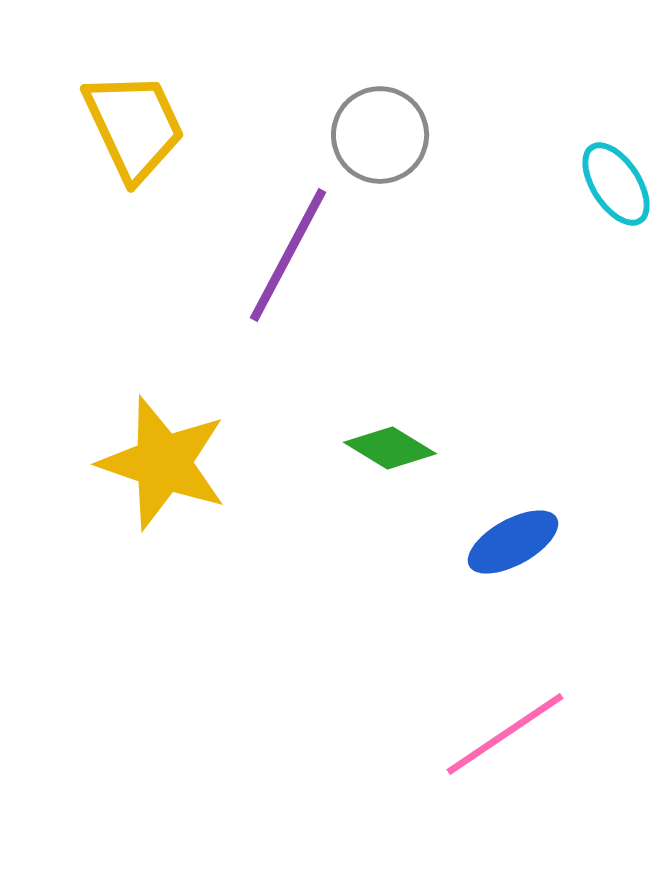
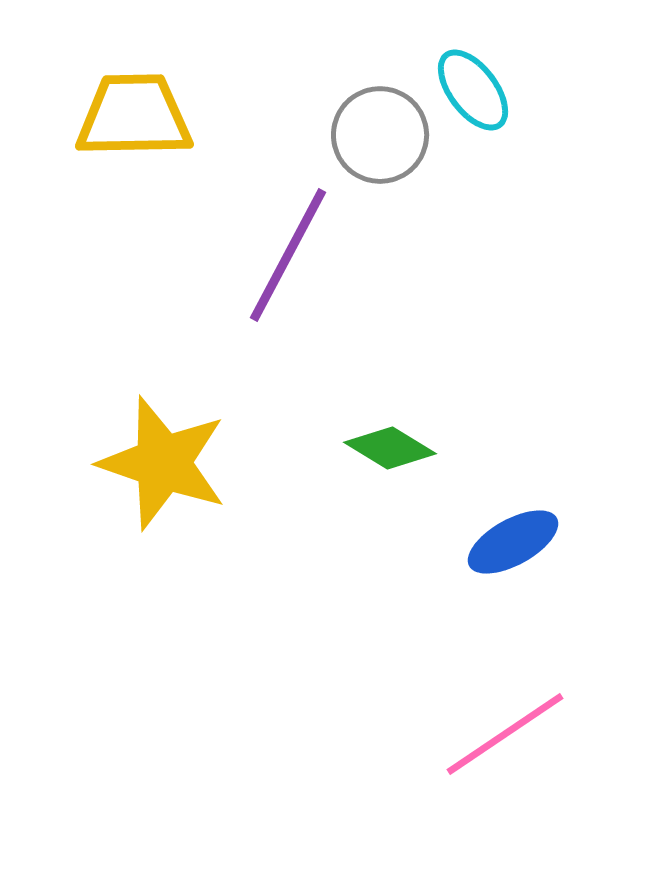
yellow trapezoid: moved 10 px up; rotated 66 degrees counterclockwise
cyan ellipse: moved 143 px left, 94 px up; rotated 4 degrees counterclockwise
